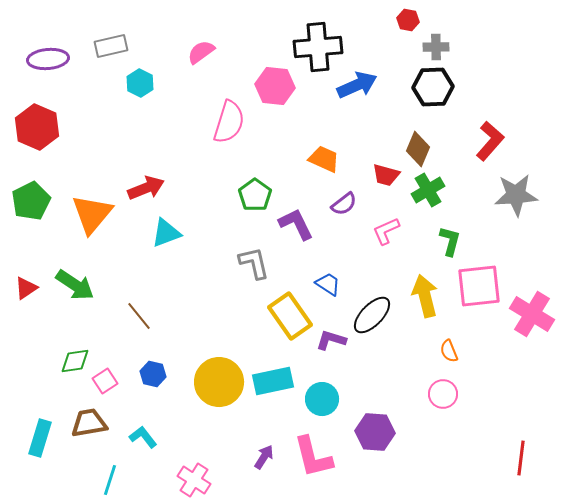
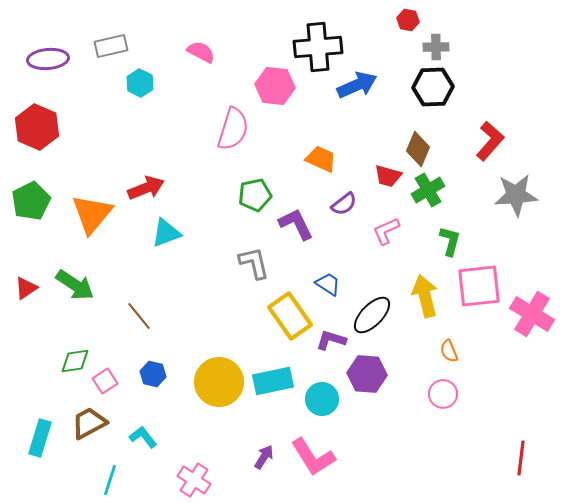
pink semicircle at (201, 52): rotated 64 degrees clockwise
pink semicircle at (229, 122): moved 4 px right, 7 px down
orange trapezoid at (324, 159): moved 3 px left
red trapezoid at (386, 175): moved 2 px right, 1 px down
green pentagon at (255, 195): rotated 24 degrees clockwise
brown trapezoid at (89, 423): rotated 18 degrees counterclockwise
purple hexagon at (375, 432): moved 8 px left, 58 px up
pink L-shape at (313, 457): rotated 18 degrees counterclockwise
